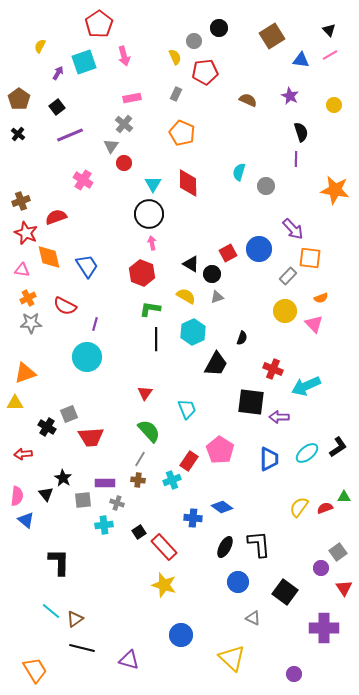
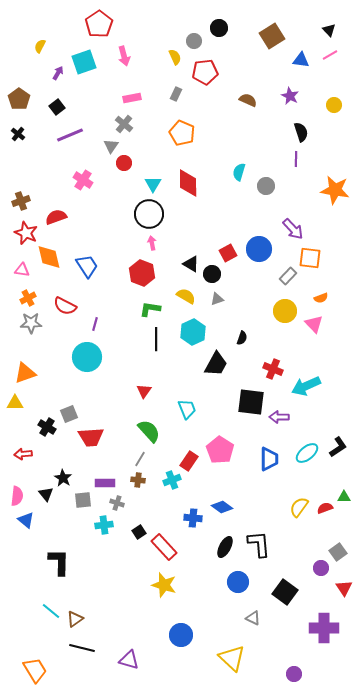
gray triangle at (217, 297): moved 2 px down
red triangle at (145, 393): moved 1 px left, 2 px up
